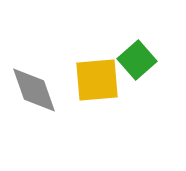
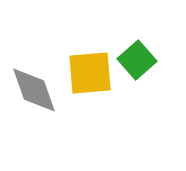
yellow square: moved 7 px left, 7 px up
